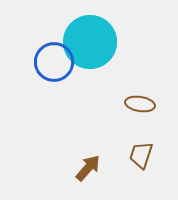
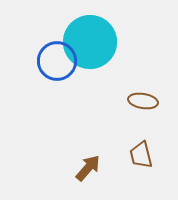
blue circle: moved 3 px right, 1 px up
brown ellipse: moved 3 px right, 3 px up
brown trapezoid: rotated 32 degrees counterclockwise
